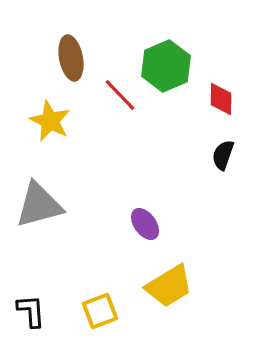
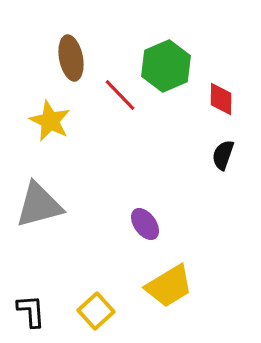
yellow square: moved 4 px left; rotated 21 degrees counterclockwise
